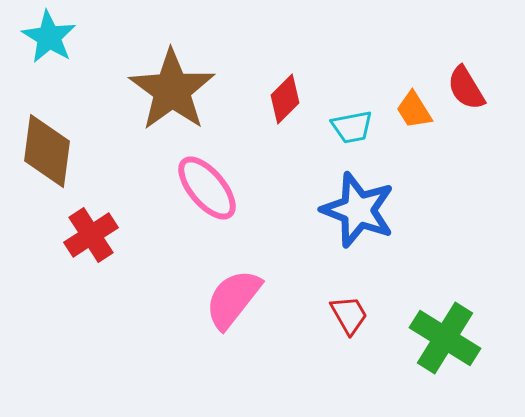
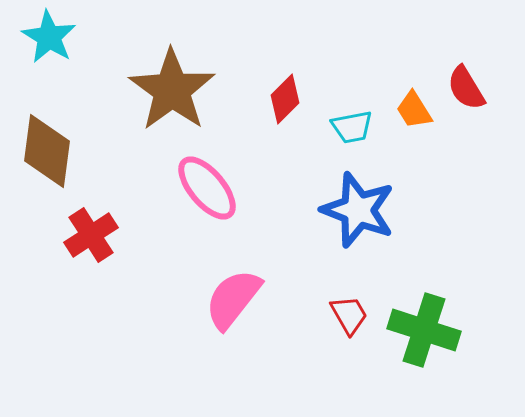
green cross: moved 21 px left, 8 px up; rotated 14 degrees counterclockwise
